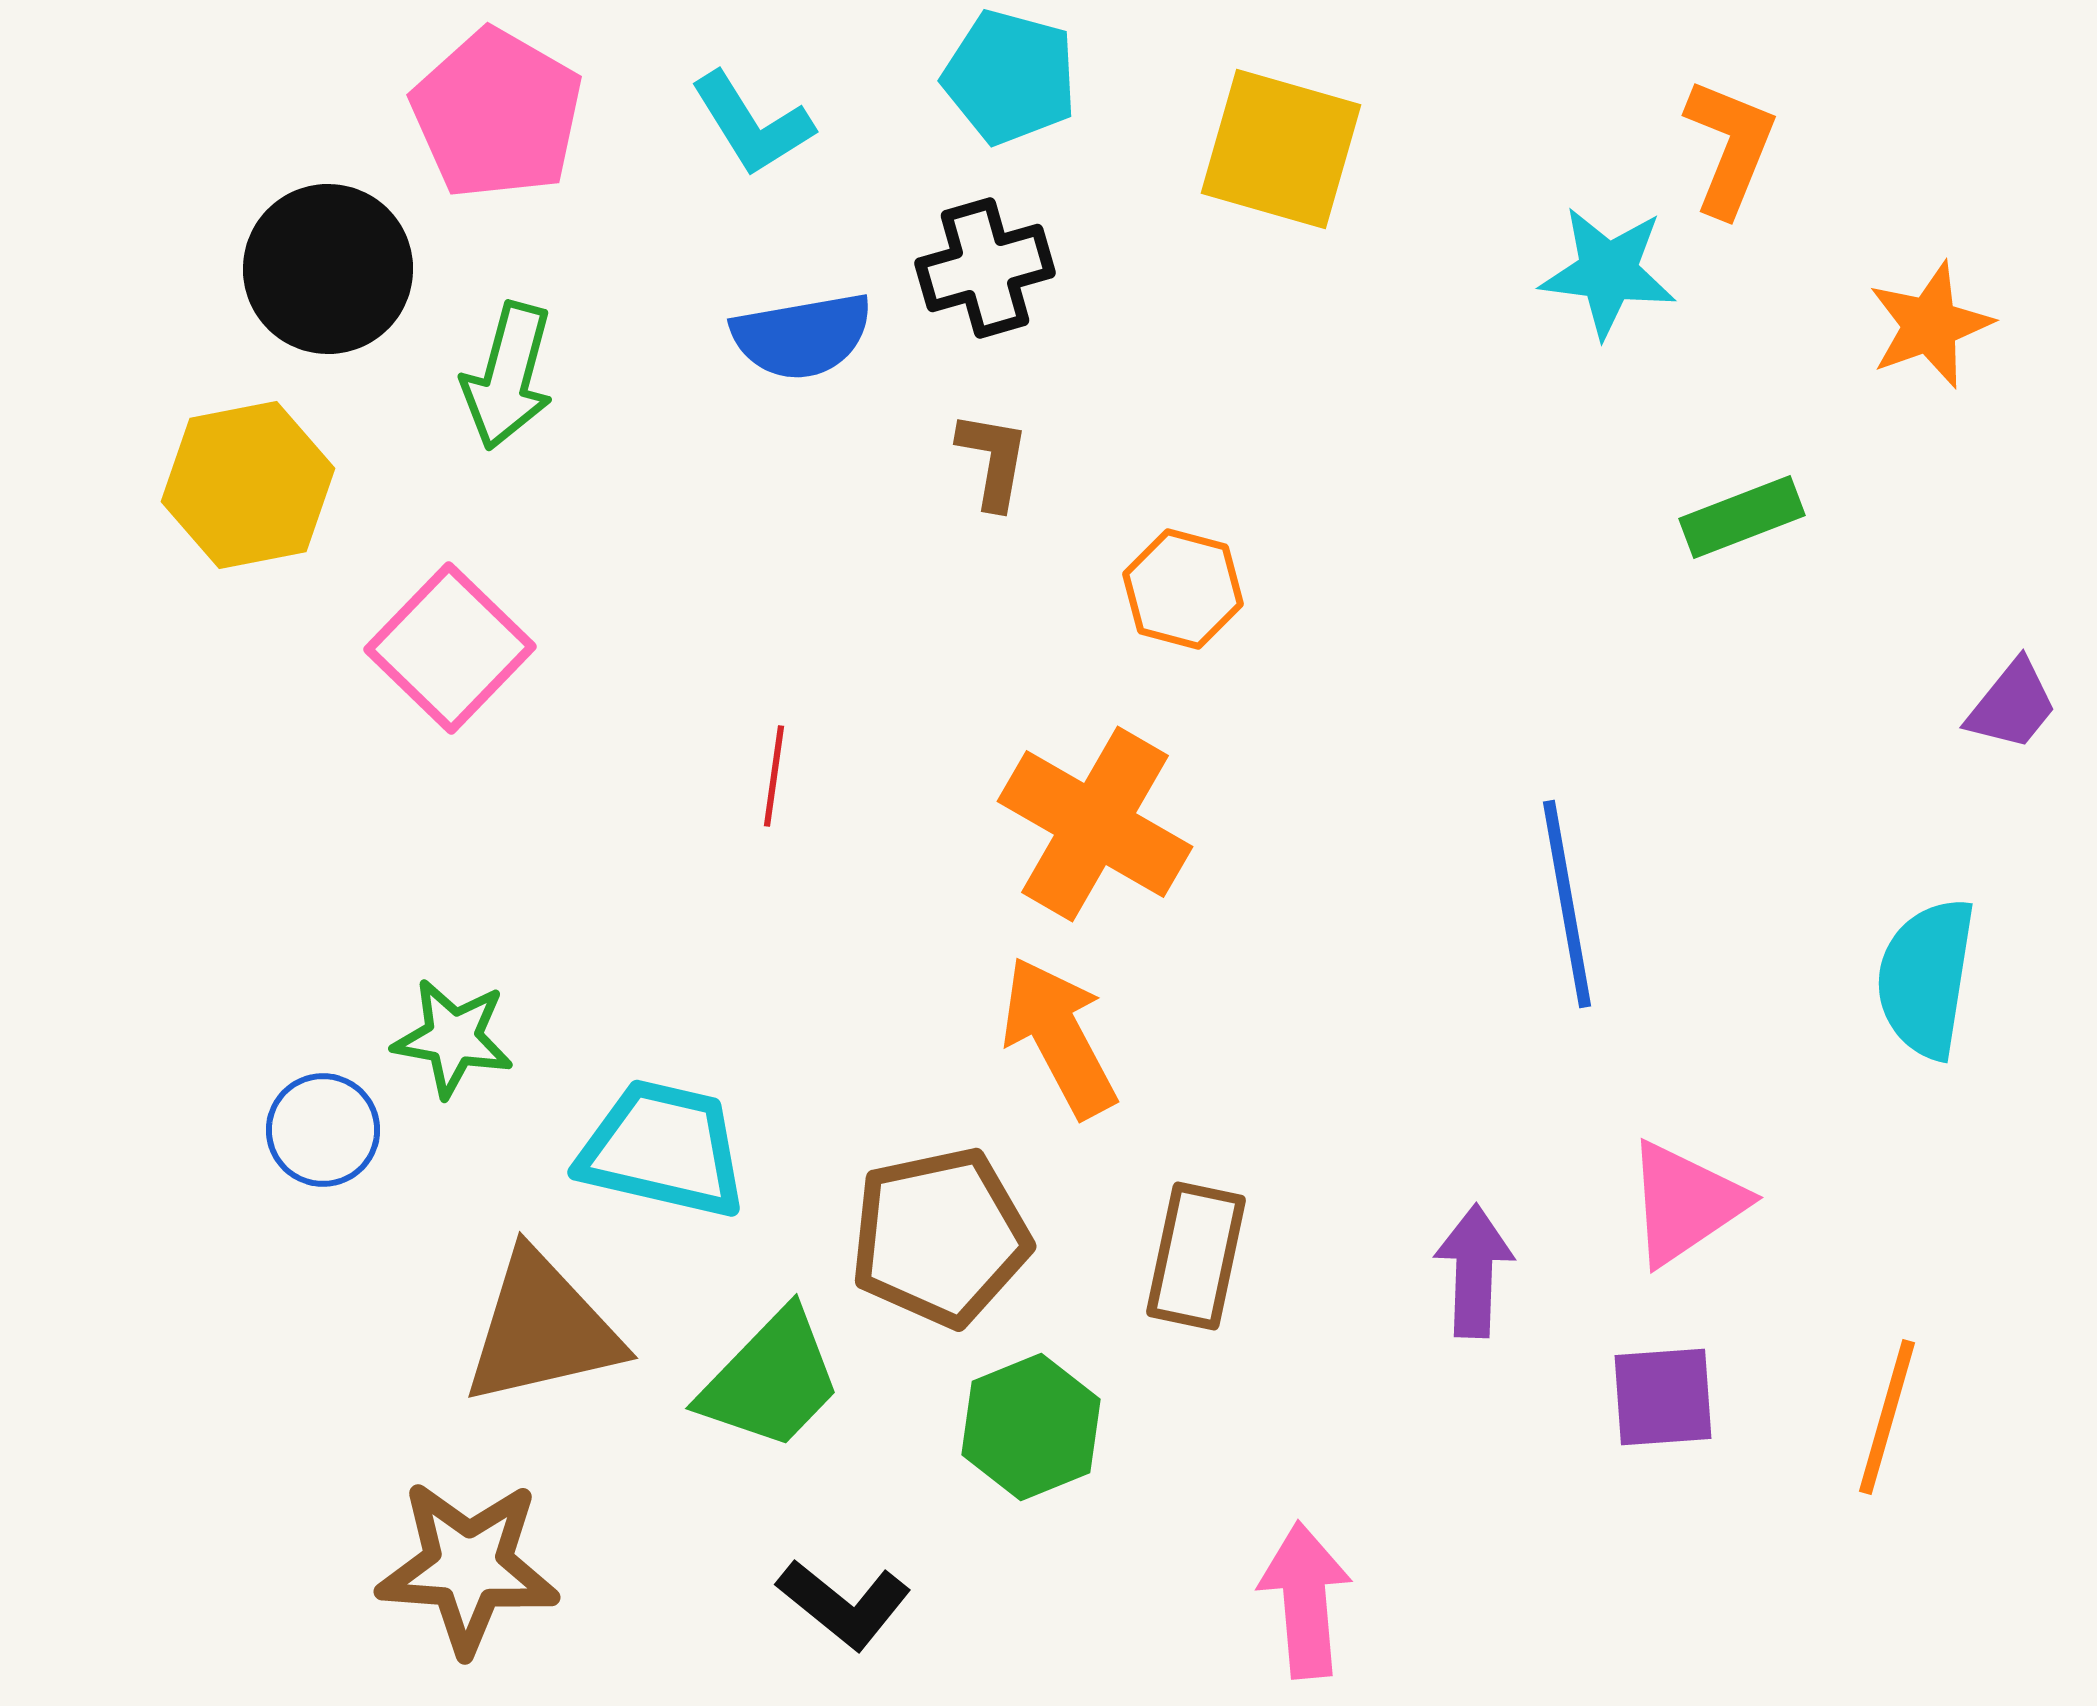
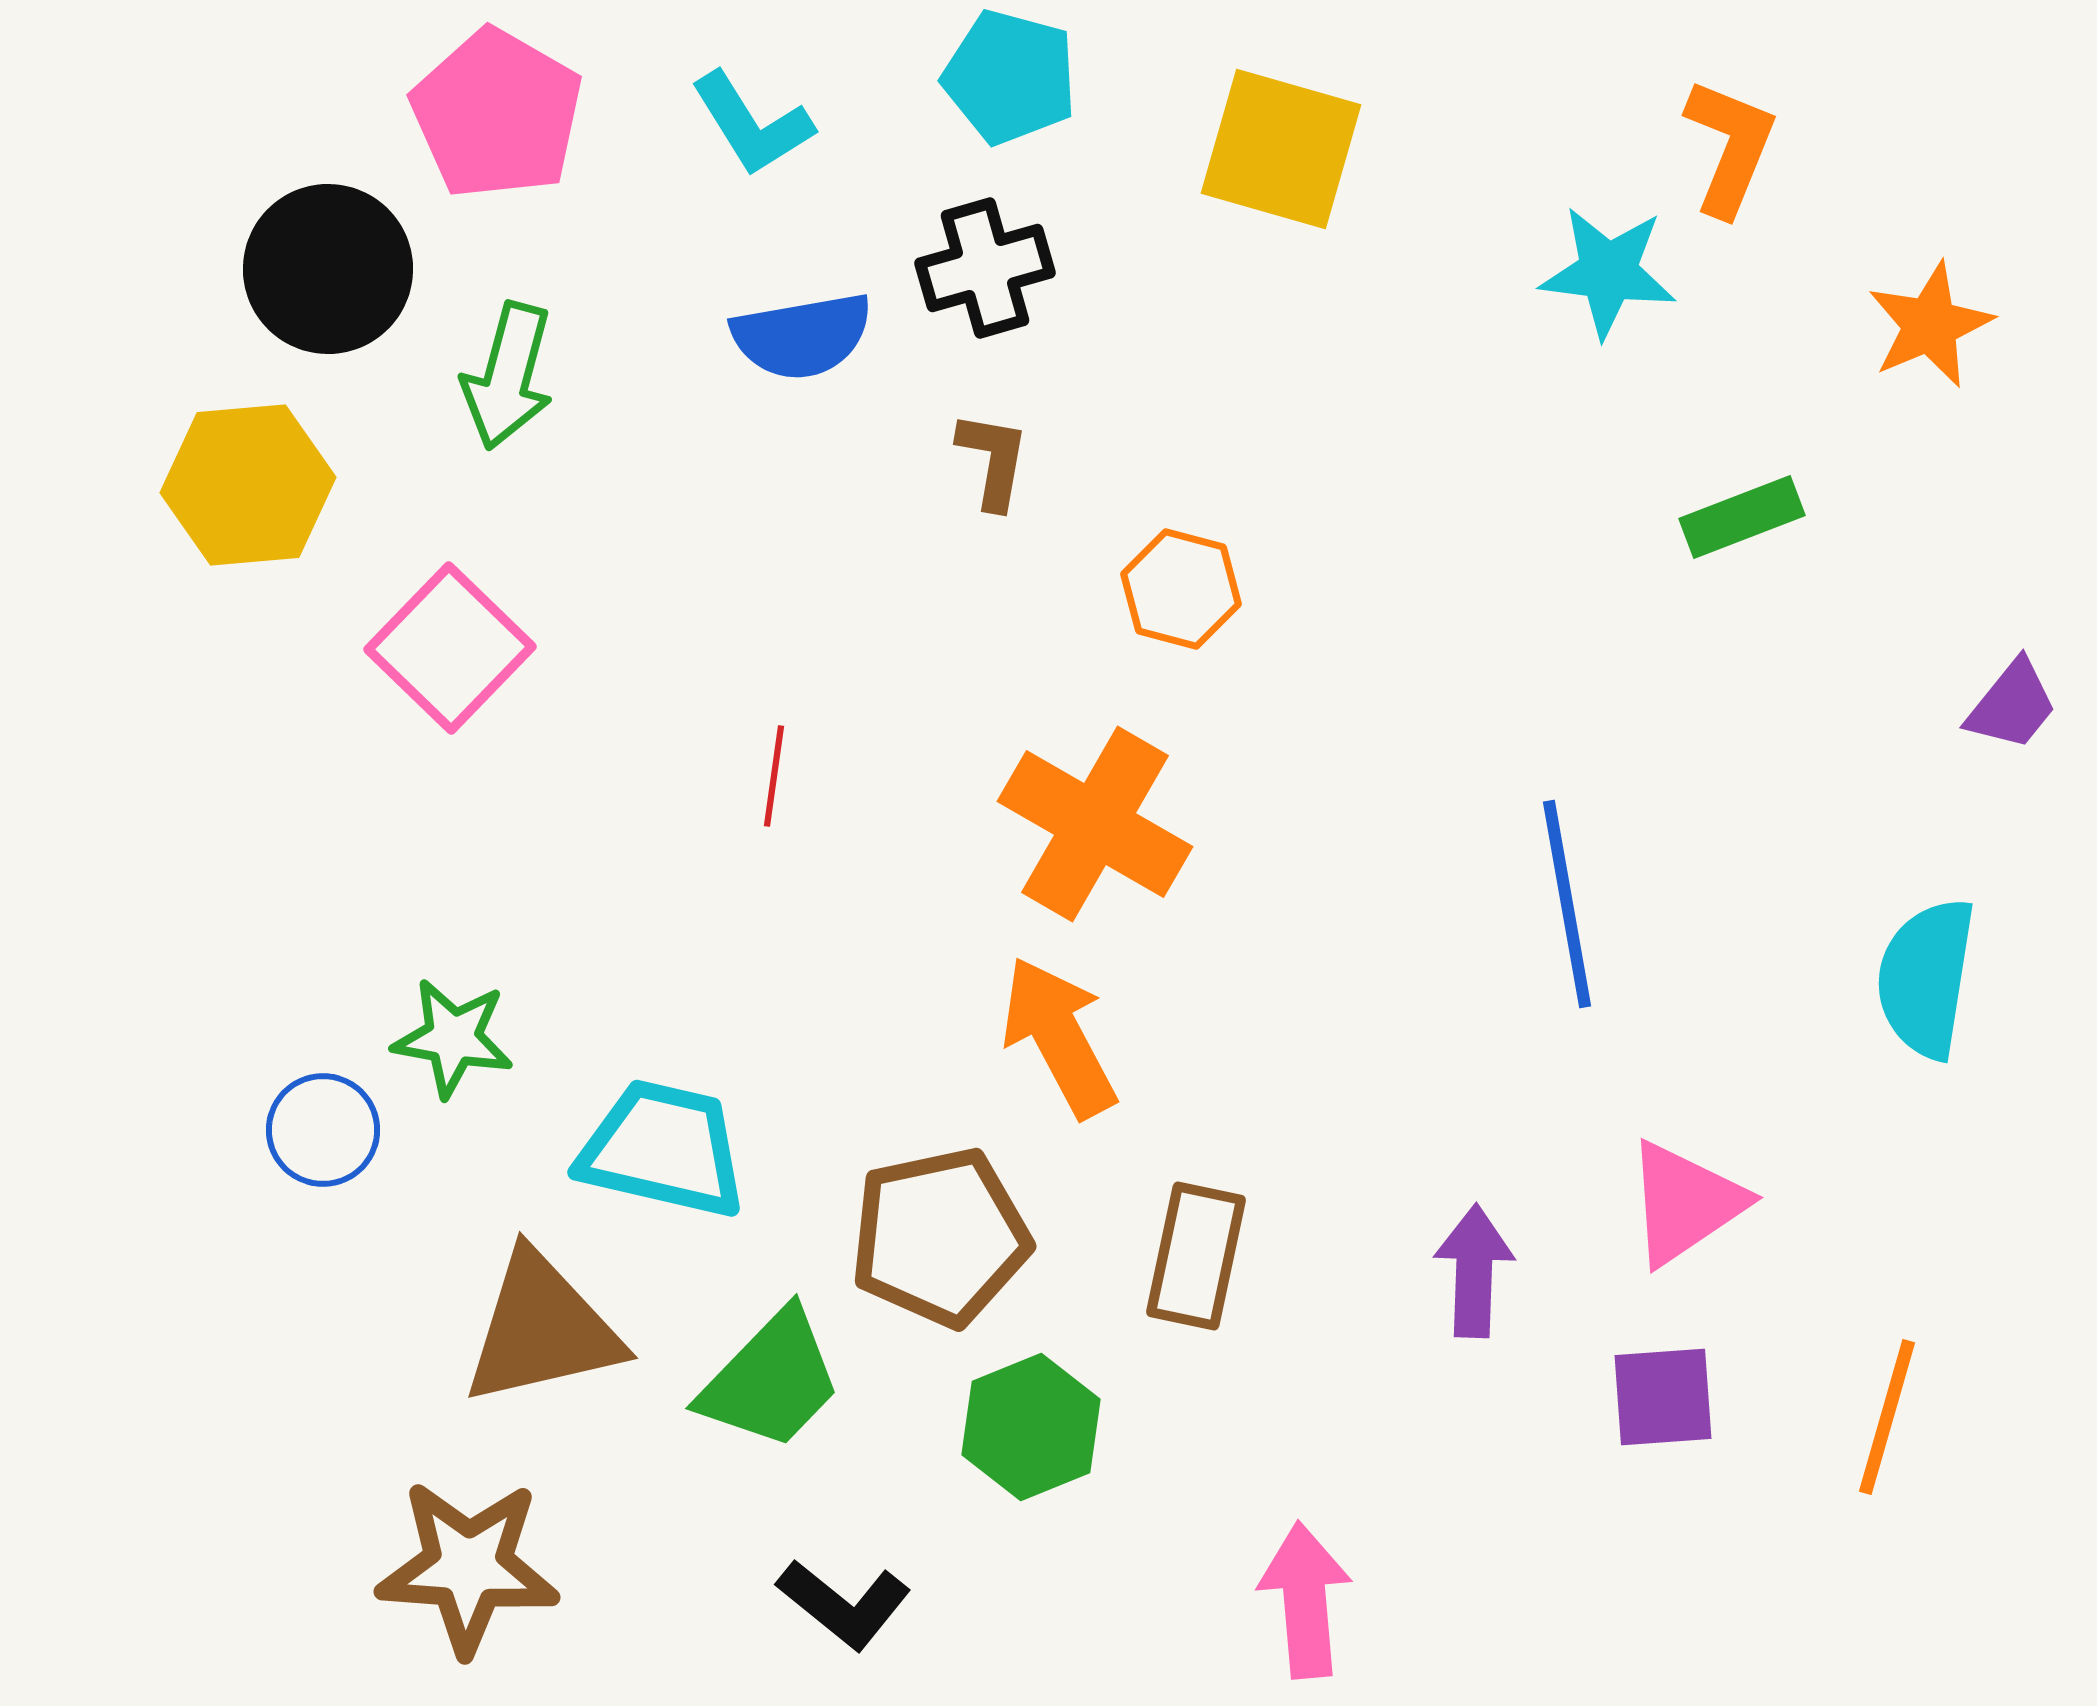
orange star: rotated 3 degrees counterclockwise
yellow hexagon: rotated 6 degrees clockwise
orange hexagon: moved 2 px left
